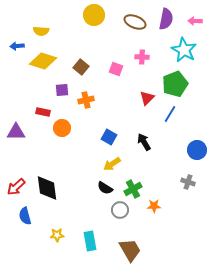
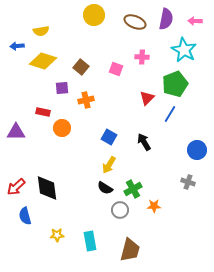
yellow semicircle: rotated 14 degrees counterclockwise
purple square: moved 2 px up
yellow arrow: moved 3 px left, 1 px down; rotated 24 degrees counterclockwise
brown trapezoid: rotated 45 degrees clockwise
